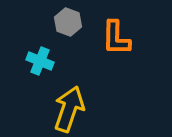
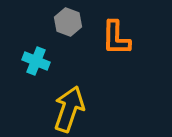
cyan cross: moved 4 px left
